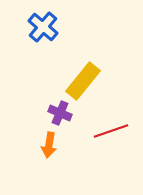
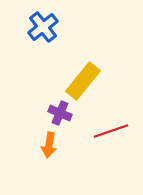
blue cross: rotated 12 degrees clockwise
